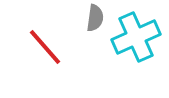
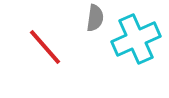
cyan cross: moved 2 px down
